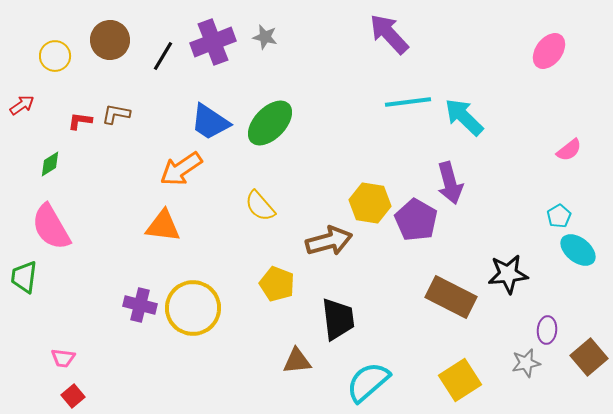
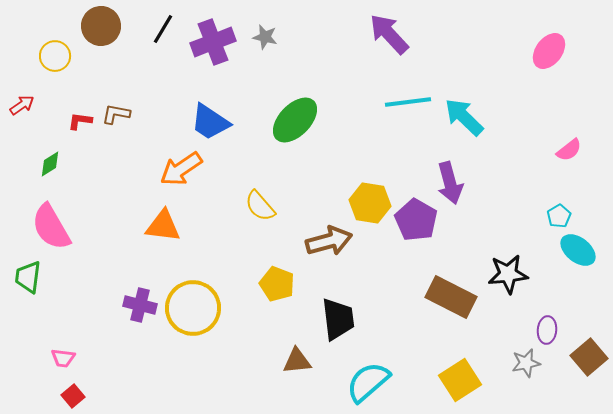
brown circle at (110, 40): moved 9 px left, 14 px up
black line at (163, 56): moved 27 px up
green ellipse at (270, 123): moved 25 px right, 3 px up
green trapezoid at (24, 277): moved 4 px right
